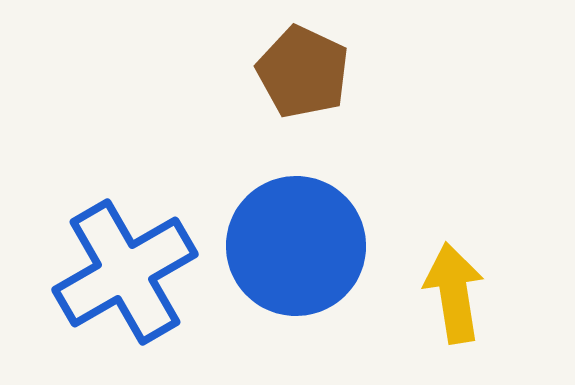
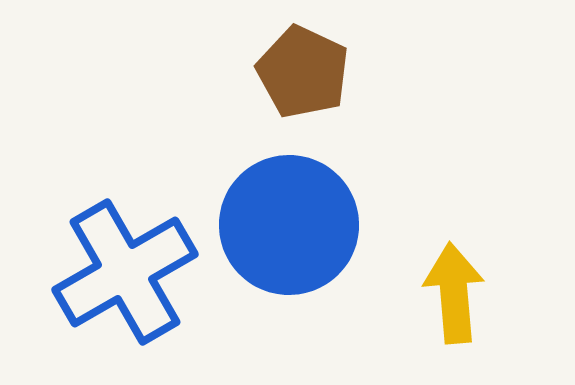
blue circle: moved 7 px left, 21 px up
yellow arrow: rotated 4 degrees clockwise
